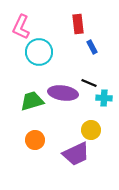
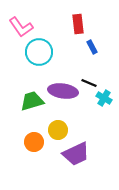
pink L-shape: rotated 60 degrees counterclockwise
purple ellipse: moved 2 px up
cyan cross: rotated 28 degrees clockwise
yellow circle: moved 33 px left
orange circle: moved 1 px left, 2 px down
